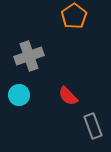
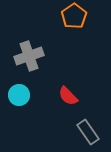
gray rectangle: moved 5 px left, 6 px down; rotated 15 degrees counterclockwise
